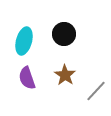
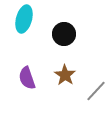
cyan ellipse: moved 22 px up
